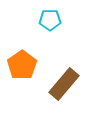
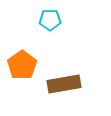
brown rectangle: rotated 40 degrees clockwise
